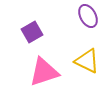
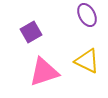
purple ellipse: moved 1 px left, 1 px up
purple square: moved 1 px left
